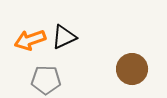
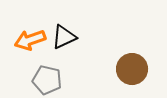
gray pentagon: moved 1 px right; rotated 12 degrees clockwise
